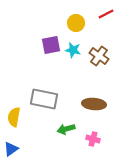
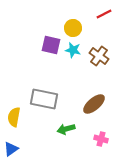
red line: moved 2 px left
yellow circle: moved 3 px left, 5 px down
purple square: rotated 24 degrees clockwise
brown ellipse: rotated 45 degrees counterclockwise
pink cross: moved 8 px right
